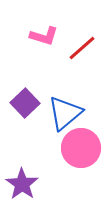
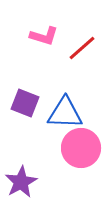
purple square: rotated 24 degrees counterclockwise
blue triangle: rotated 42 degrees clockwise
purple star: moved 1 px left, 2 px up; rotated 8 degrees clockwise
